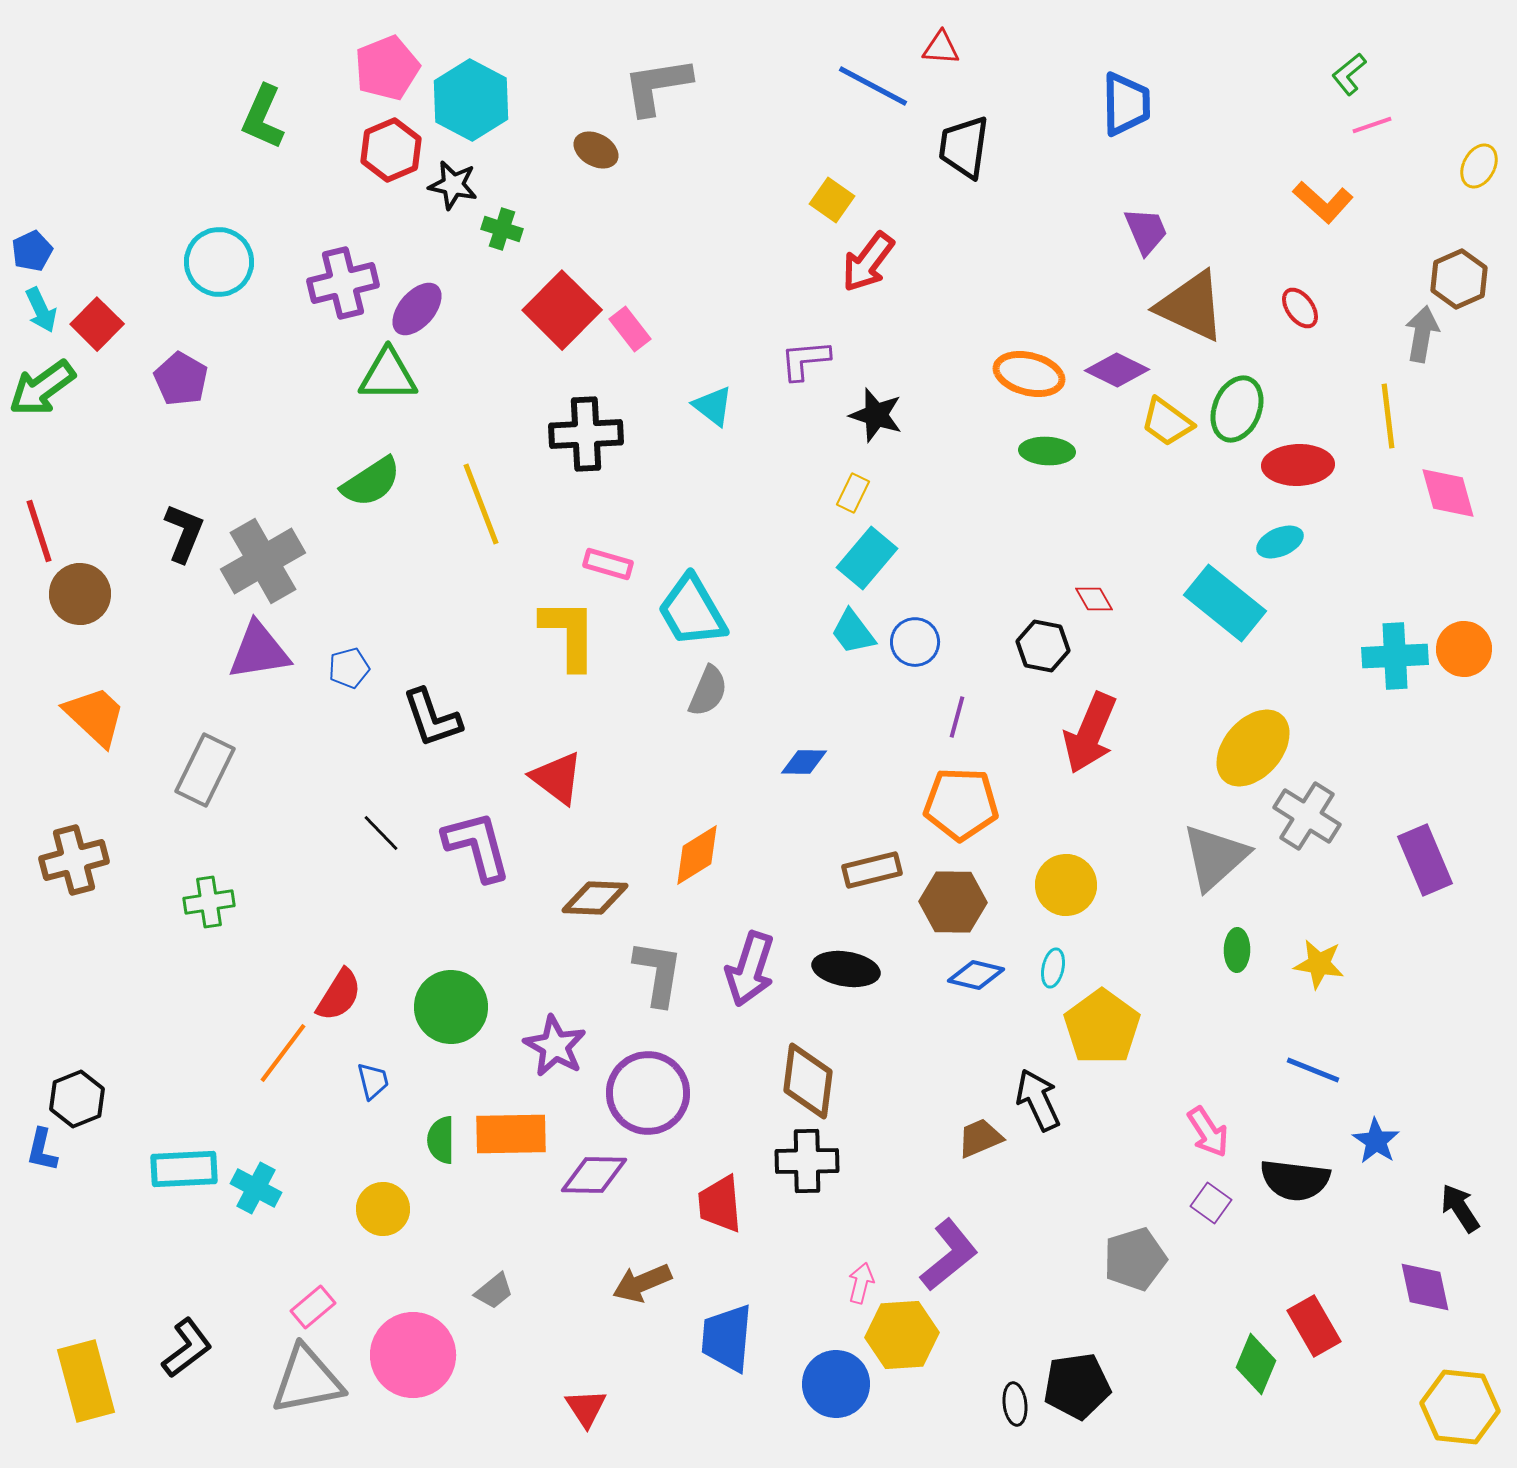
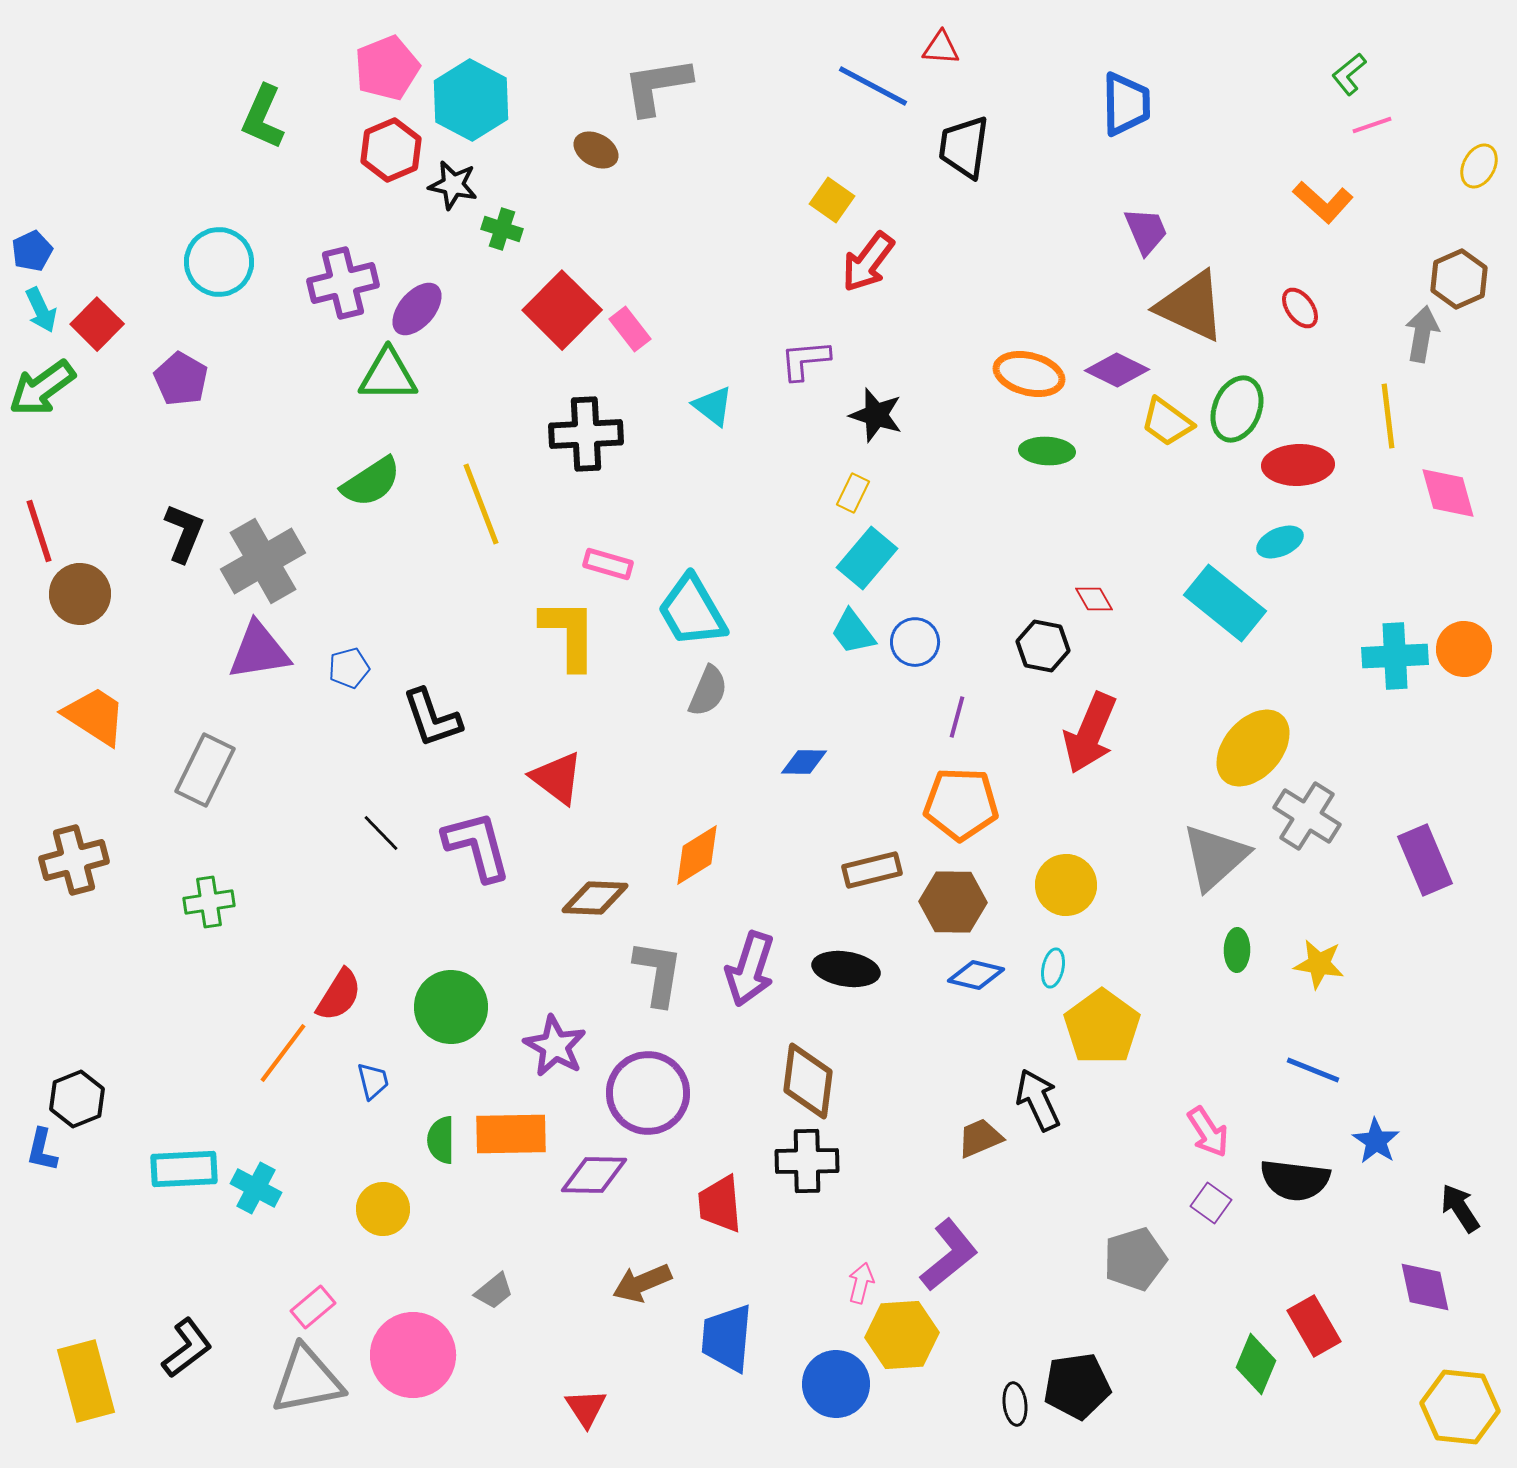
orange trapezoid at (95, 716): rotated 10 degrees counterclockwise
